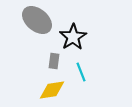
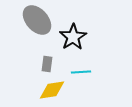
gray ellipse: rotated 8 degrees clockwise
gray rectangle: moved 7 px left, 3 px down
cyan line: rotated 72 degrees counterclockwise
